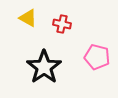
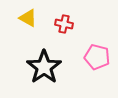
red cross: moved 2 px right
